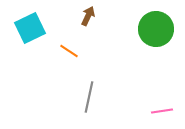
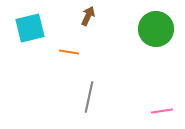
cyan square: rotated 12 degrees clockwise
orange line: moved 1 px down; rotated 24 degrees counterclockwise
